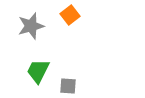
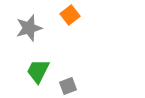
gray star: moved 2 px left, 2 px down
gray square: rotated 24 degrees counterclockwise
